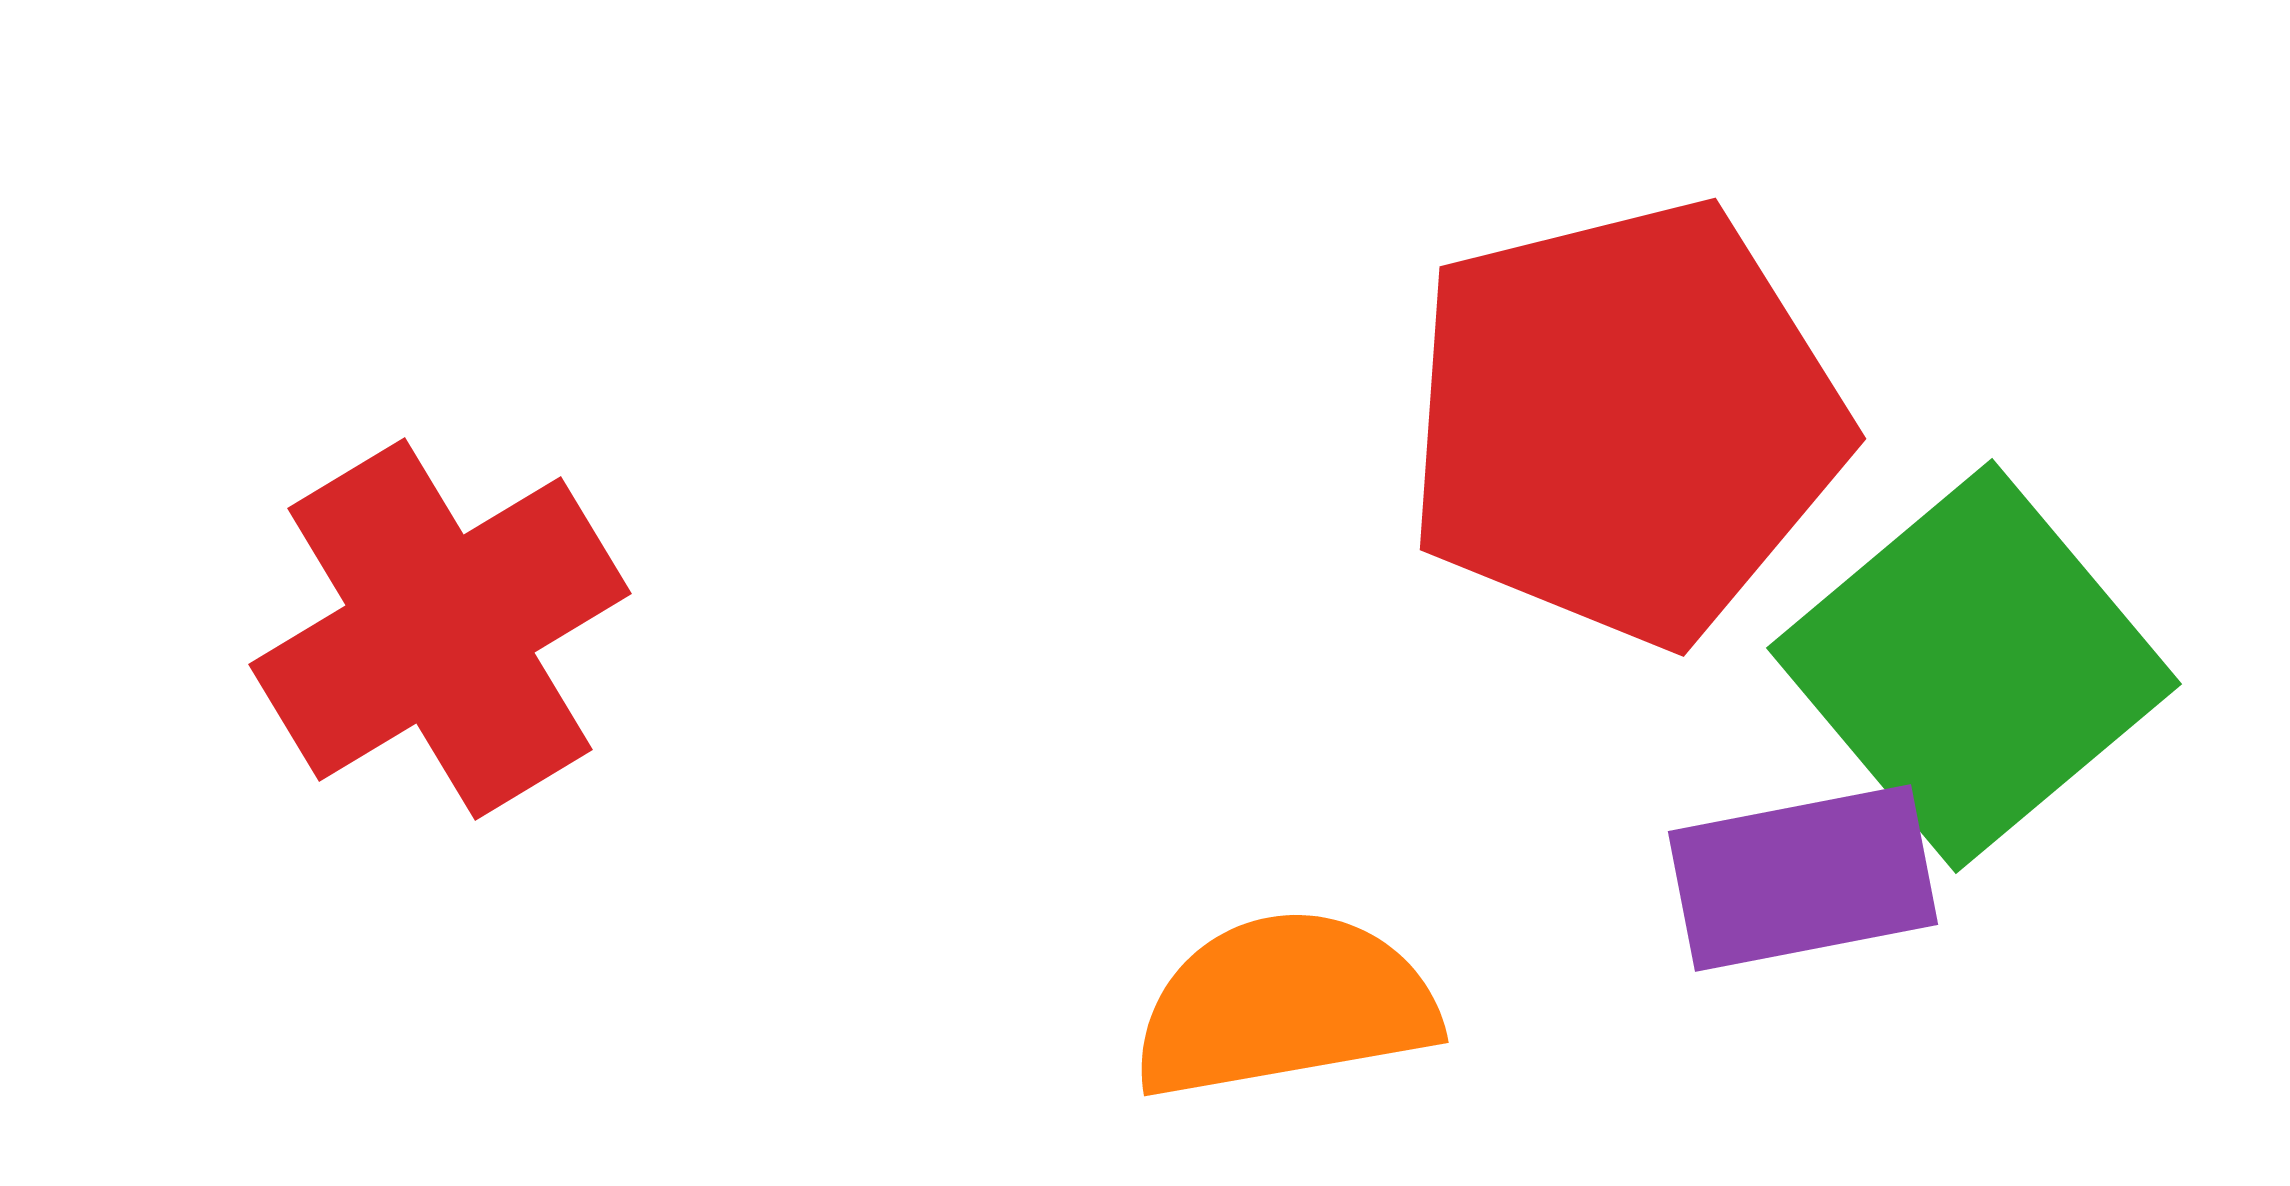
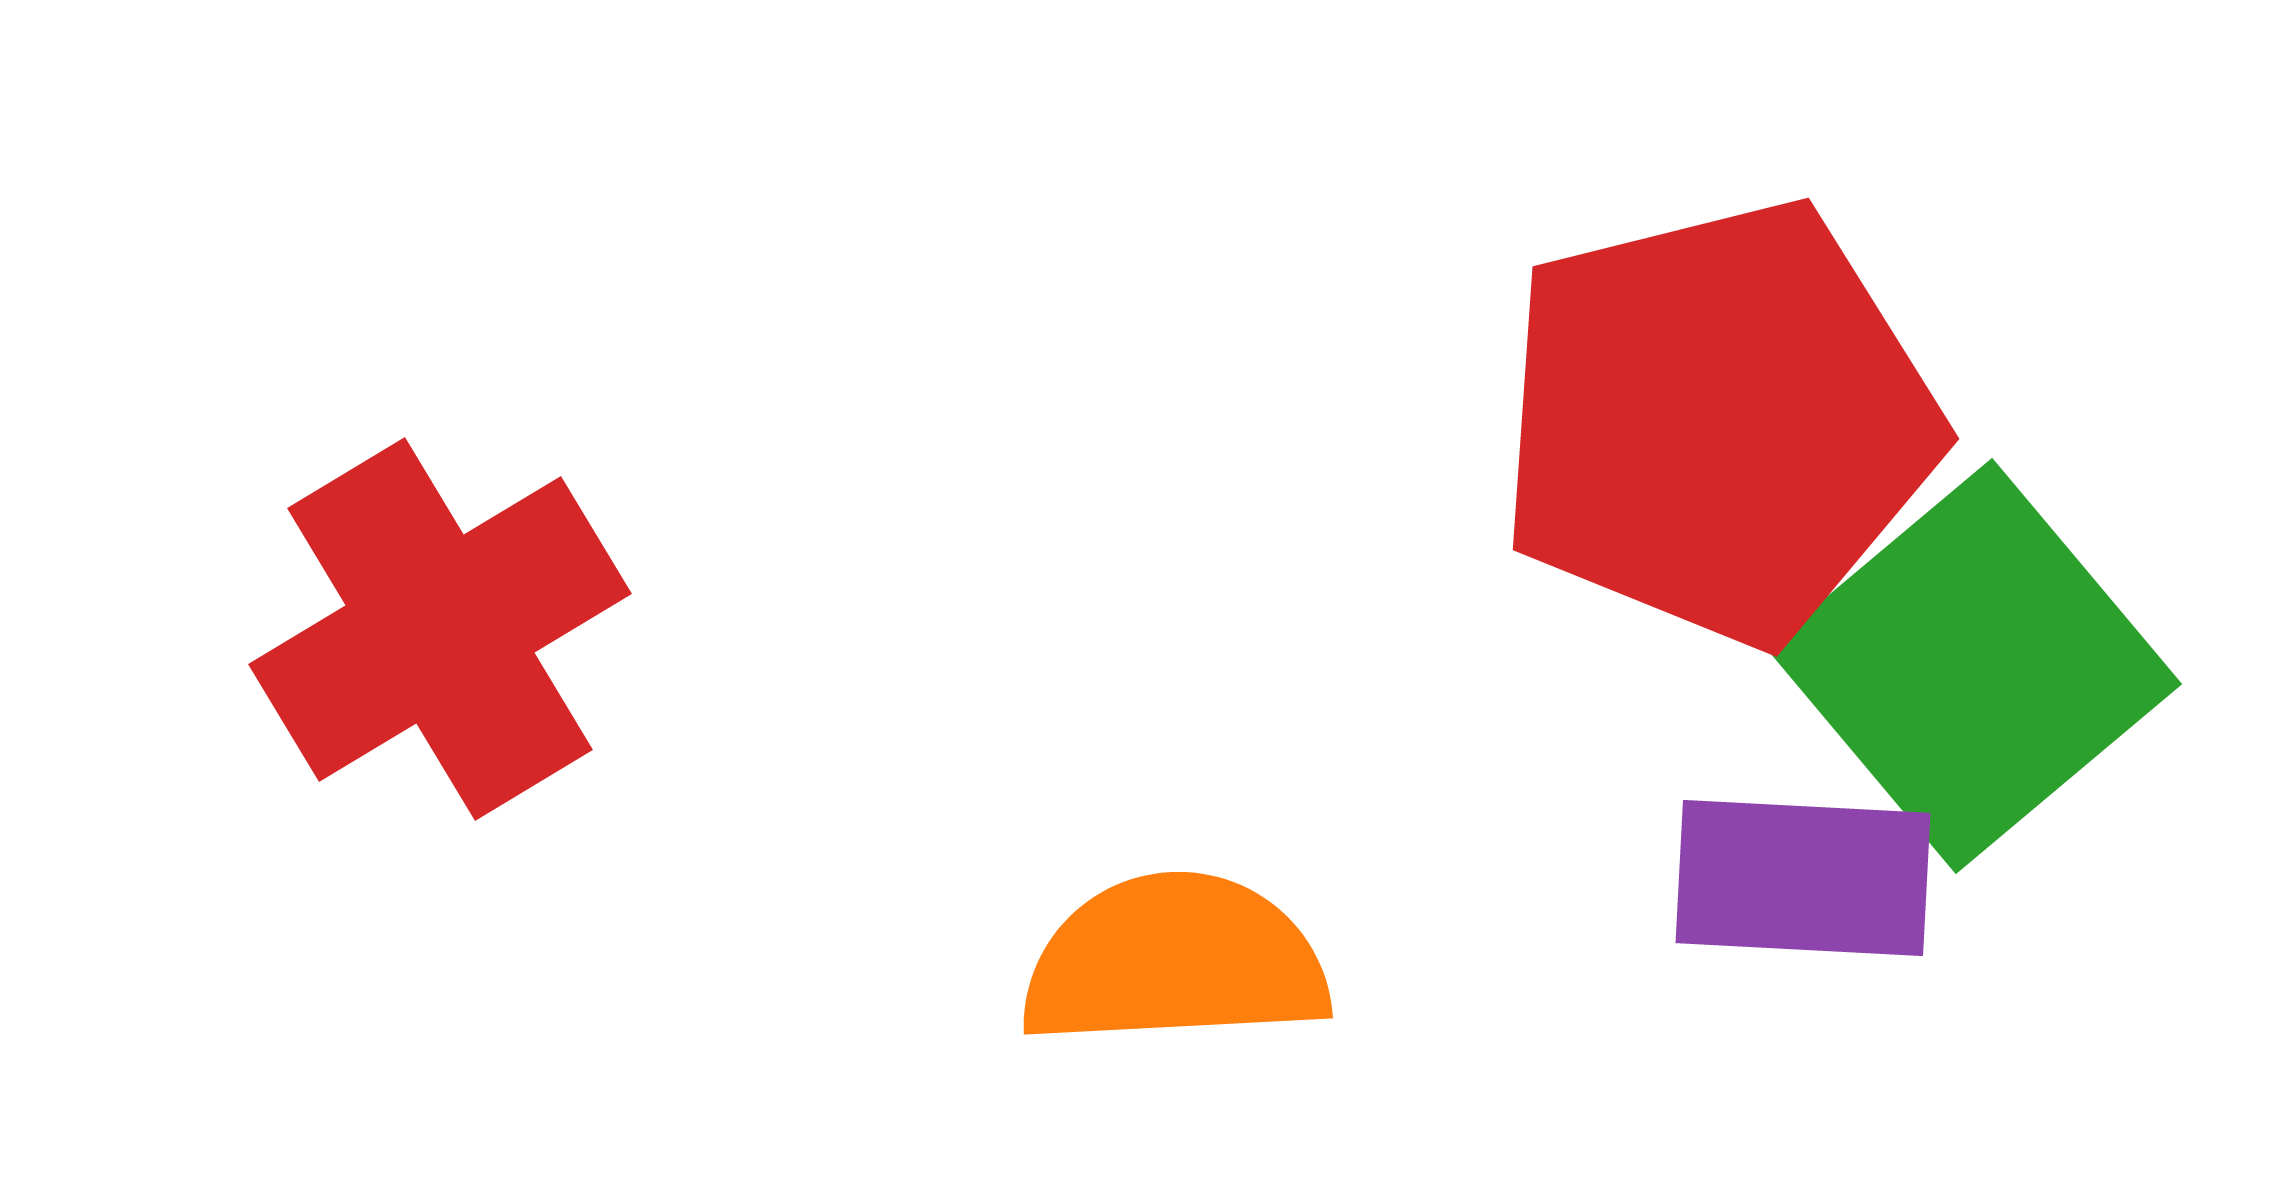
red pentagon: moved 93 px right
purple rectangle: rotated 14 degrees clockwise
orange semicircle: moved 110 px left, 44 px up; rotated 7 degrees clockwise
